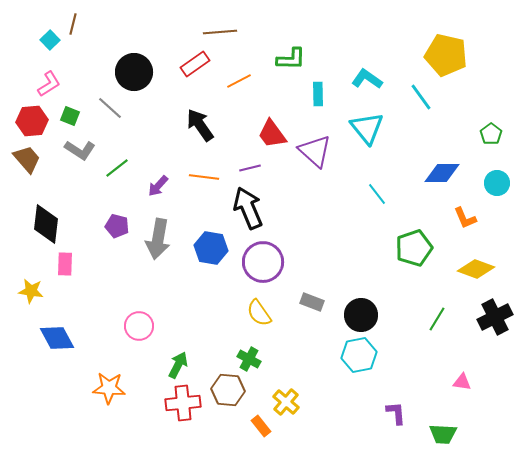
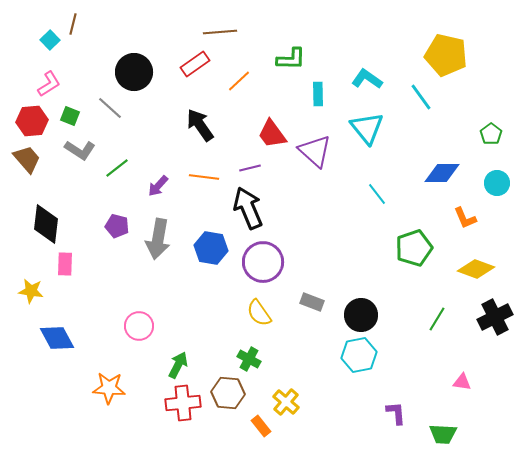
orange line at (239, 81): rotated 15 degrees counterclockwise
brown hexagon at (228, 390): moved 3 px down
